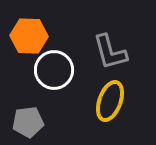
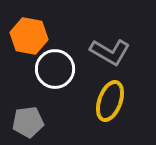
orange hexagon: rotated 9 degrees clockwise
gray L-shape: rotated 45 degrees counterclockwise
white circle: moved 1 px right, 1 px up
